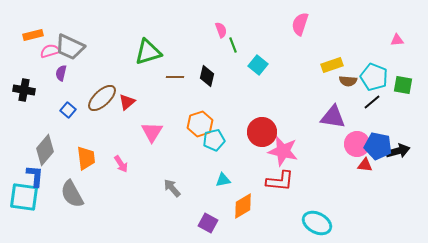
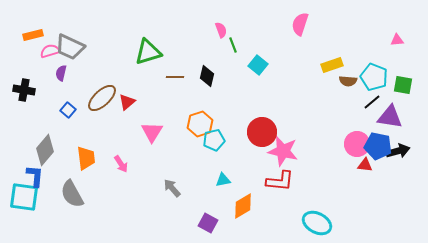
purple triangle at (333, 117): moved 57 px right
